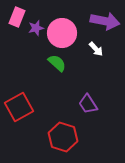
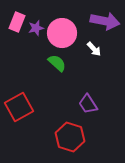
pink rectangle: moved 5 px down
white arrow: moved 2 px left
red hexagon: moved 7 px right
